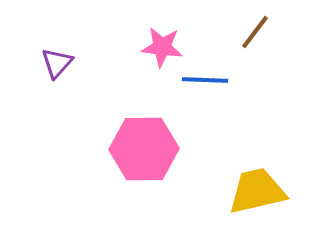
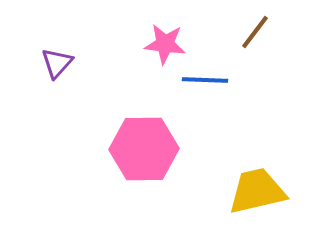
pink star: moved 3 px right, 3 px up
